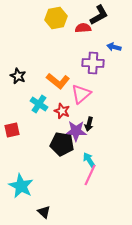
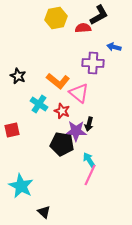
pink triangle: moved 2 px left, 1 px up; rotated 40 degrees counterclockwise
